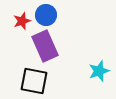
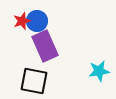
blue circle: moved 9 px left, 6 px down
cyan star: rotated 10 degrees clockwise
